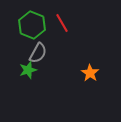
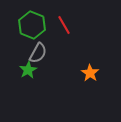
red line: moved 2 px right, 2 px down
green star: rotated 12 degrees counterclockwise
